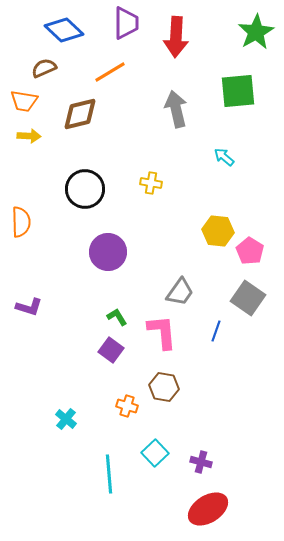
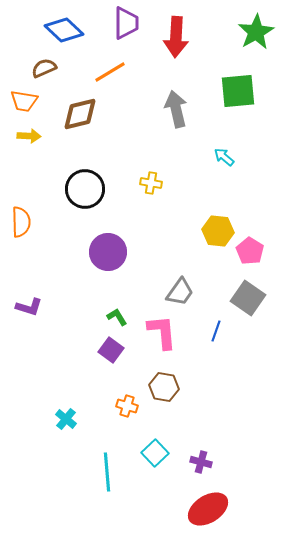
cyan line: moved 2 px left, 2 px up
